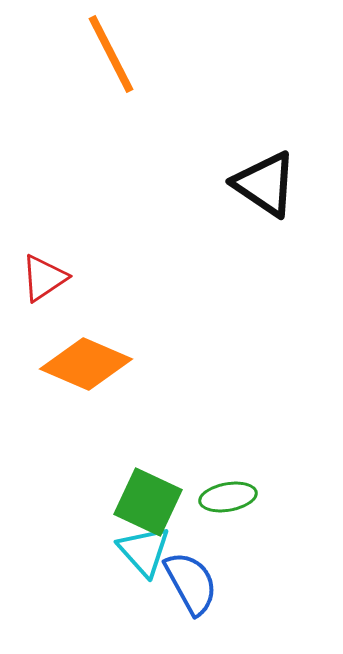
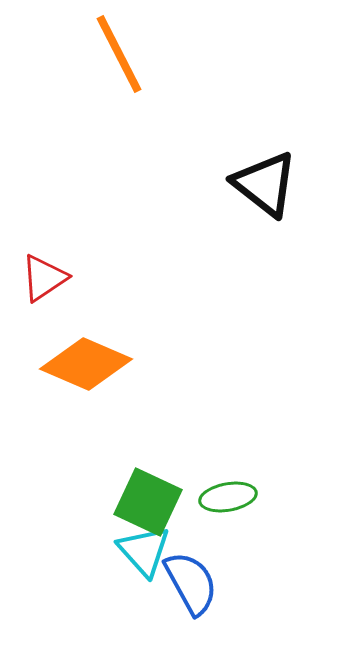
orange line: moved 8 px right
black triangle: rotated 4 degrees clockwise
